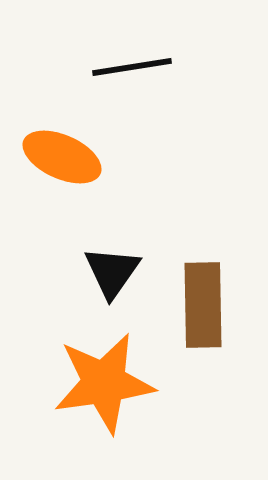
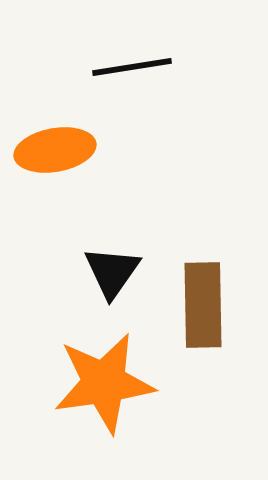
orange ellipse: moved 7 px left, 7 px up; rotated 34 degrees counterclockwise
